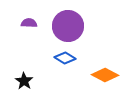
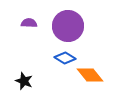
orange diamond: moved 15 px left; rotated 24 degrees clockwise
black star: rotated 12 degrees counterclockwise
